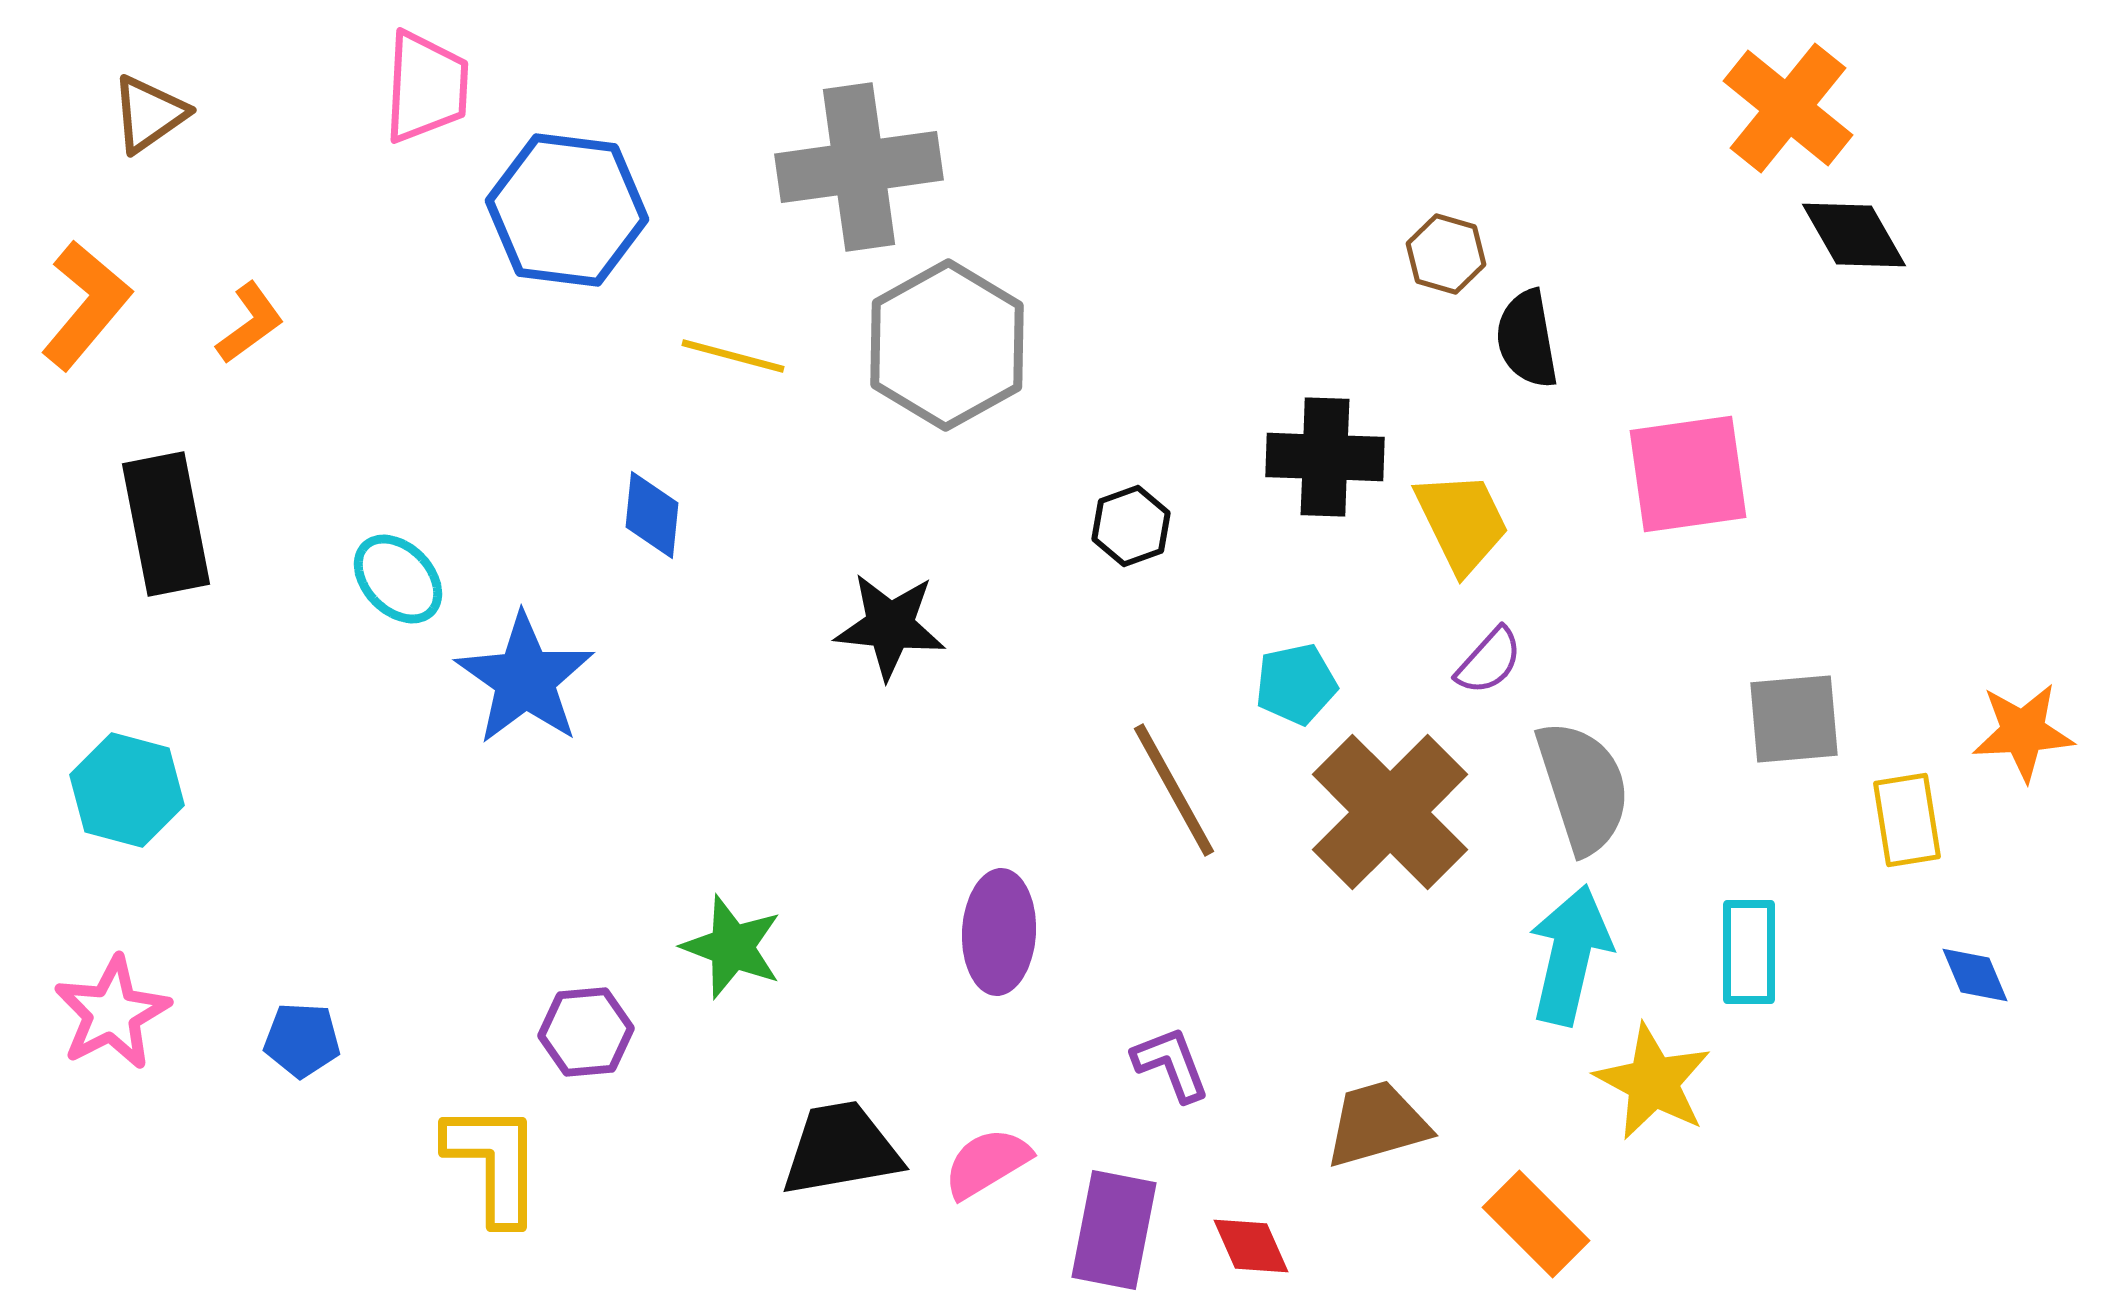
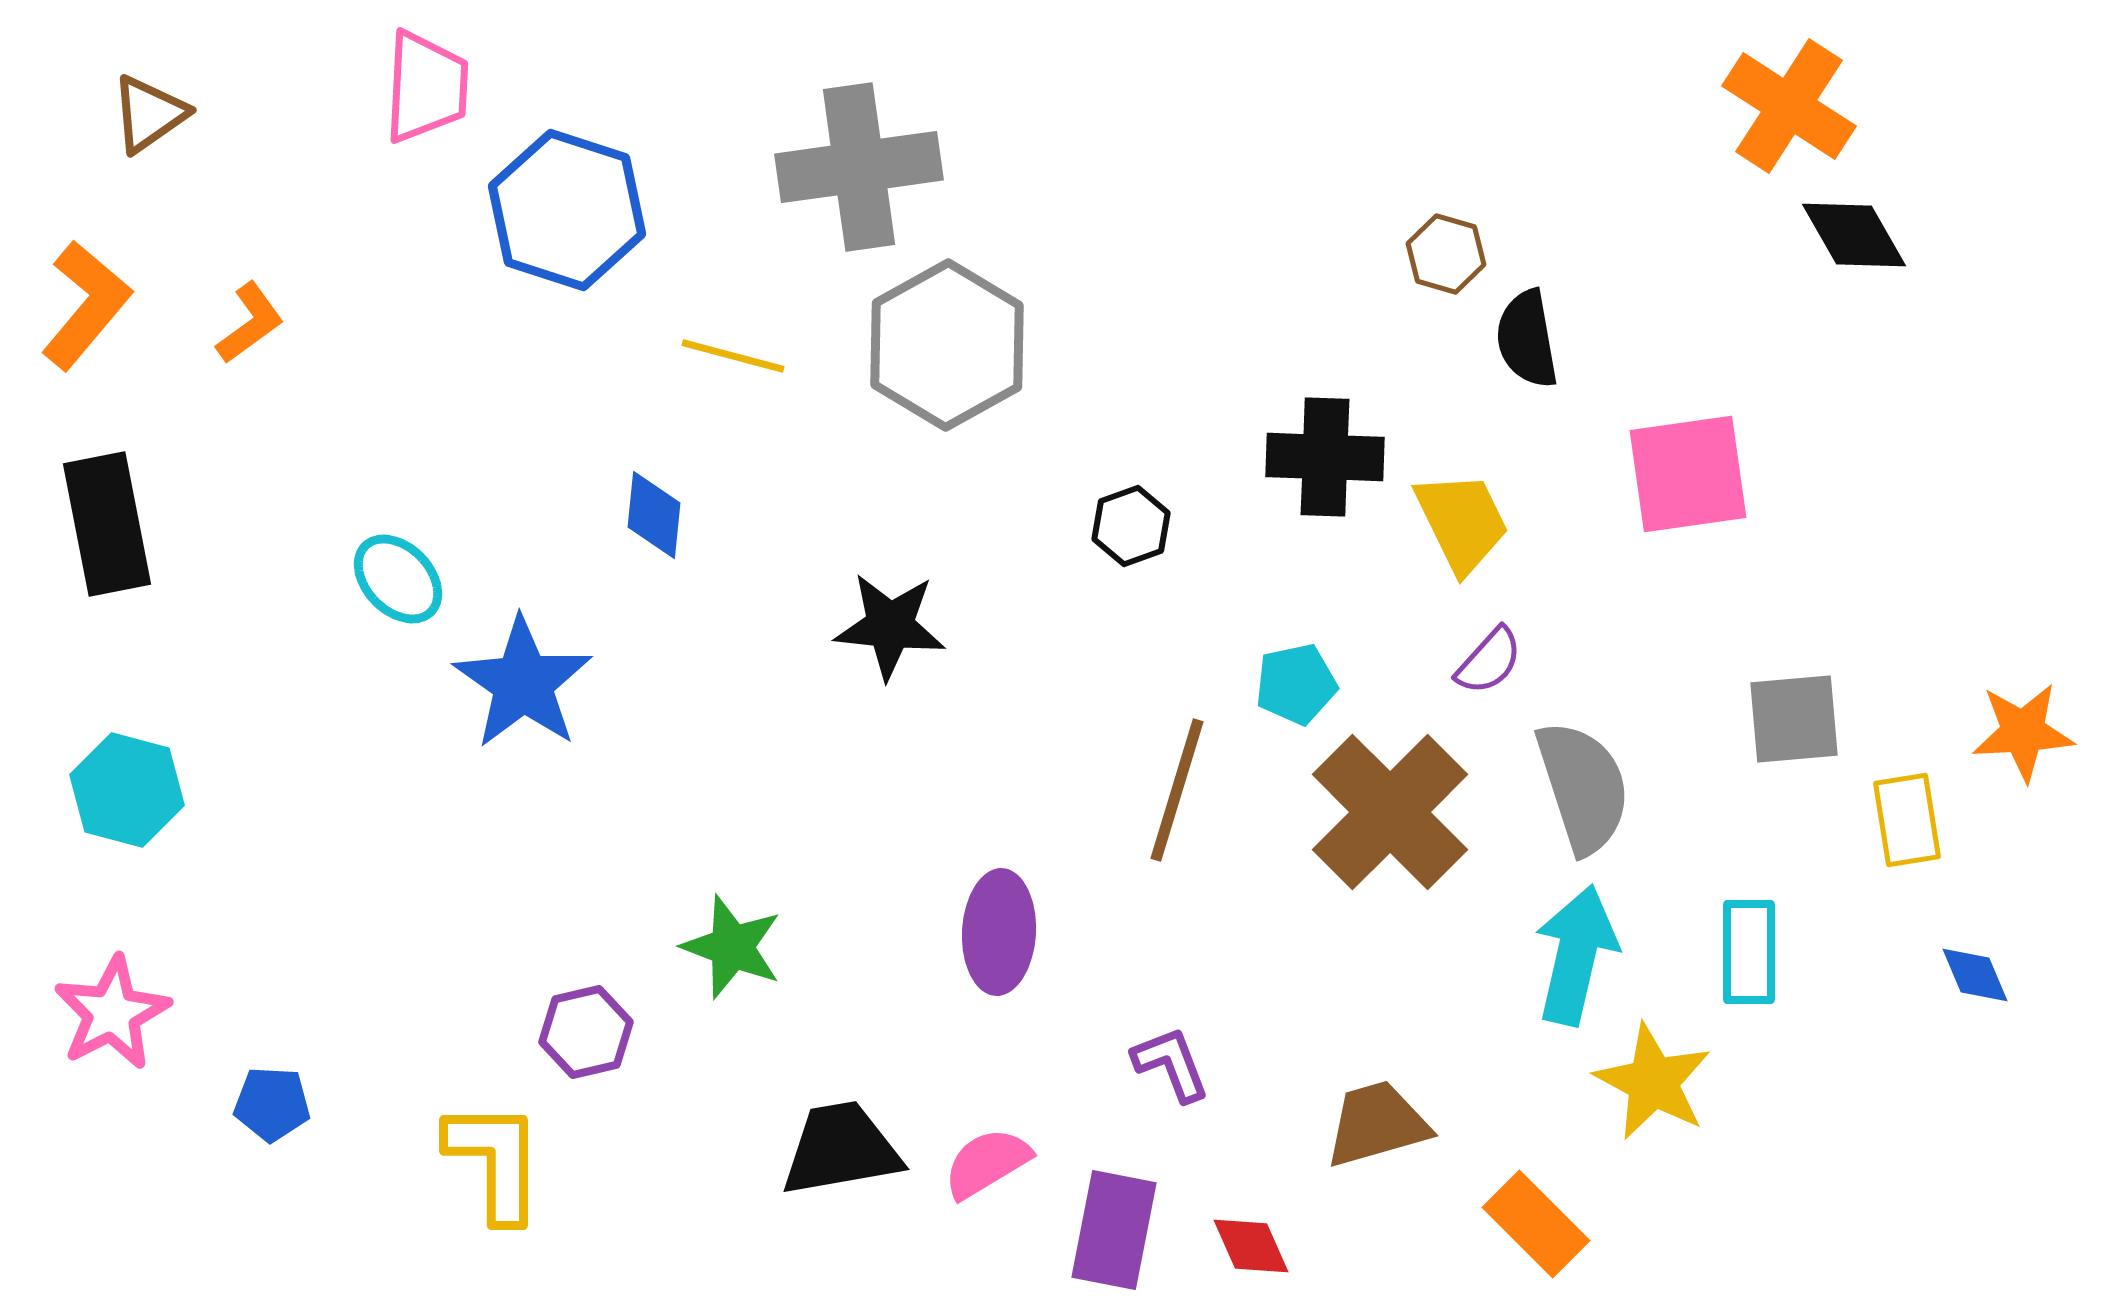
orange cross at (1788, 108): moved 1 px right, 2 px up; rotated 6 degrees counterclockwise
blue hexagon at (567, 210): rotated 11 degrees clockwise
blue diamond at (652, 515): moved 2 px right
black rectangle at (166, 524): moved 59 px left
blue star at (525, 679): moved 2 px left, 4 px down
brown line at (1174, 790): moved 3 px right; rotated 46 degrees clockwise
cyan arrow at (1570, 955): moved 6 px right
purple hexagon at (586, 1032): rotated 8 degrees counterclockwise
blue pentagon at (302, 1040): moved 30 px left, 64 px down
yellow L-shape at (494, 1163): moved 1 px right, 2 px up
